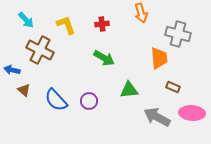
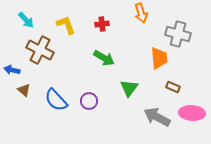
green triangle: moved 2 px up; rotated 48 degrees counterclockwise
